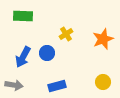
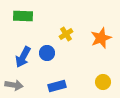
orange star: moved 2 px left, 1 px up
